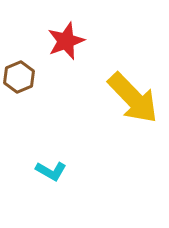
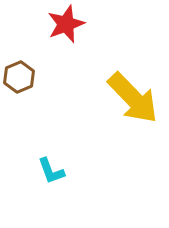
red star: moved 17 px up
cyan L-shape: rotated 40 degrees clockwise
